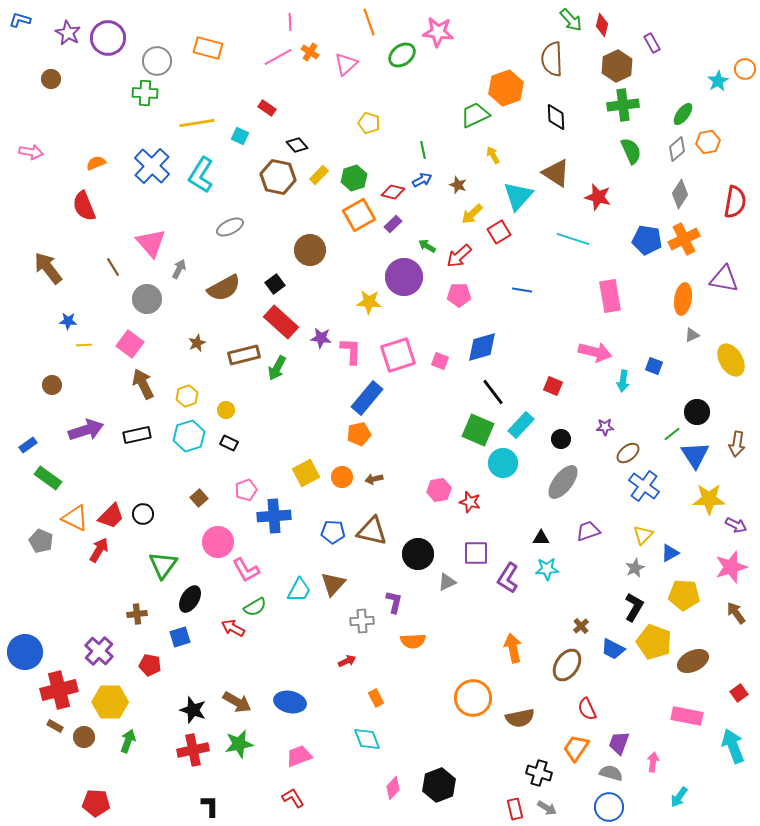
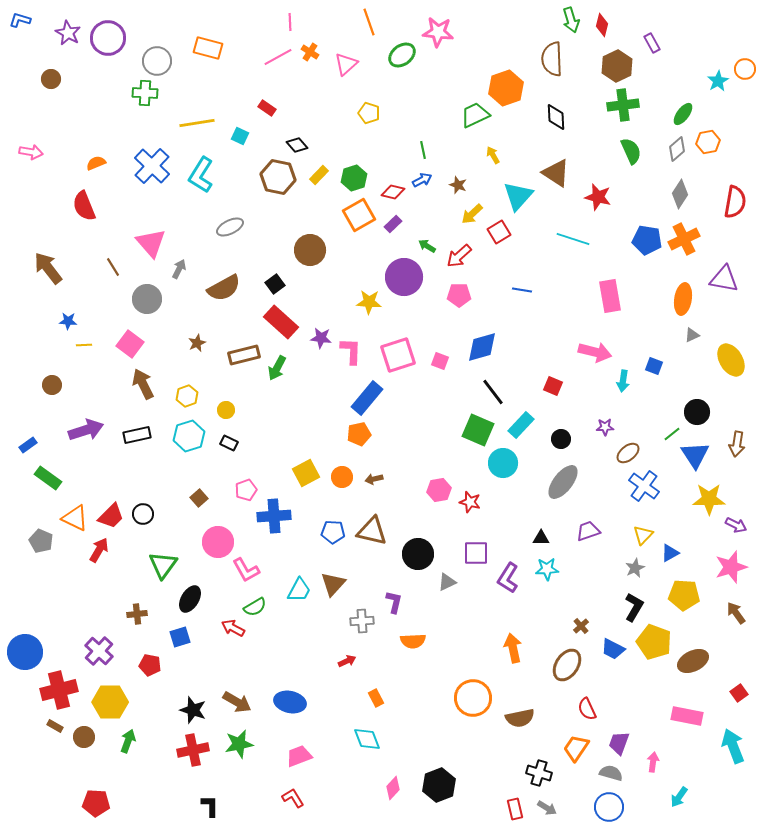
green arrow at (571, 20): rotated 25 degrees clockwise
yellow pentagon at (369, 123): moved 10 px up
